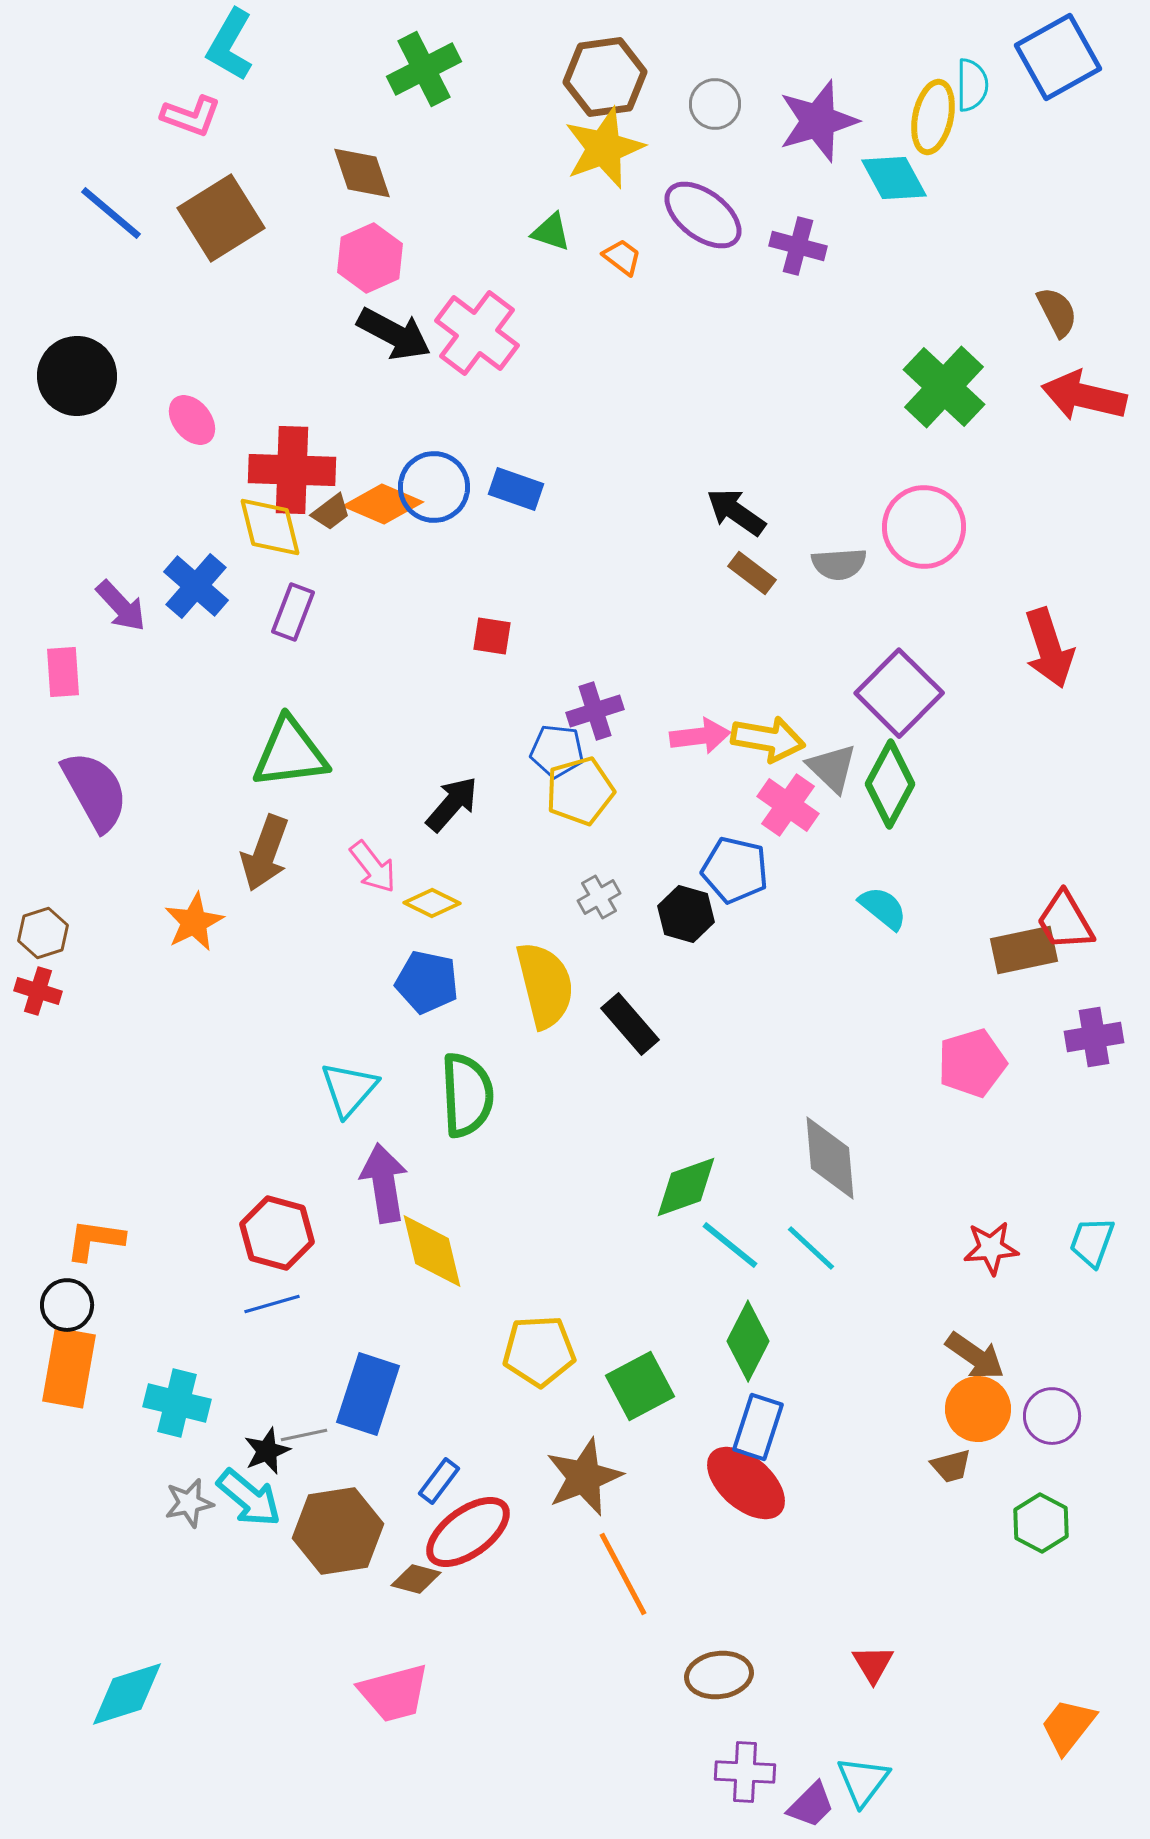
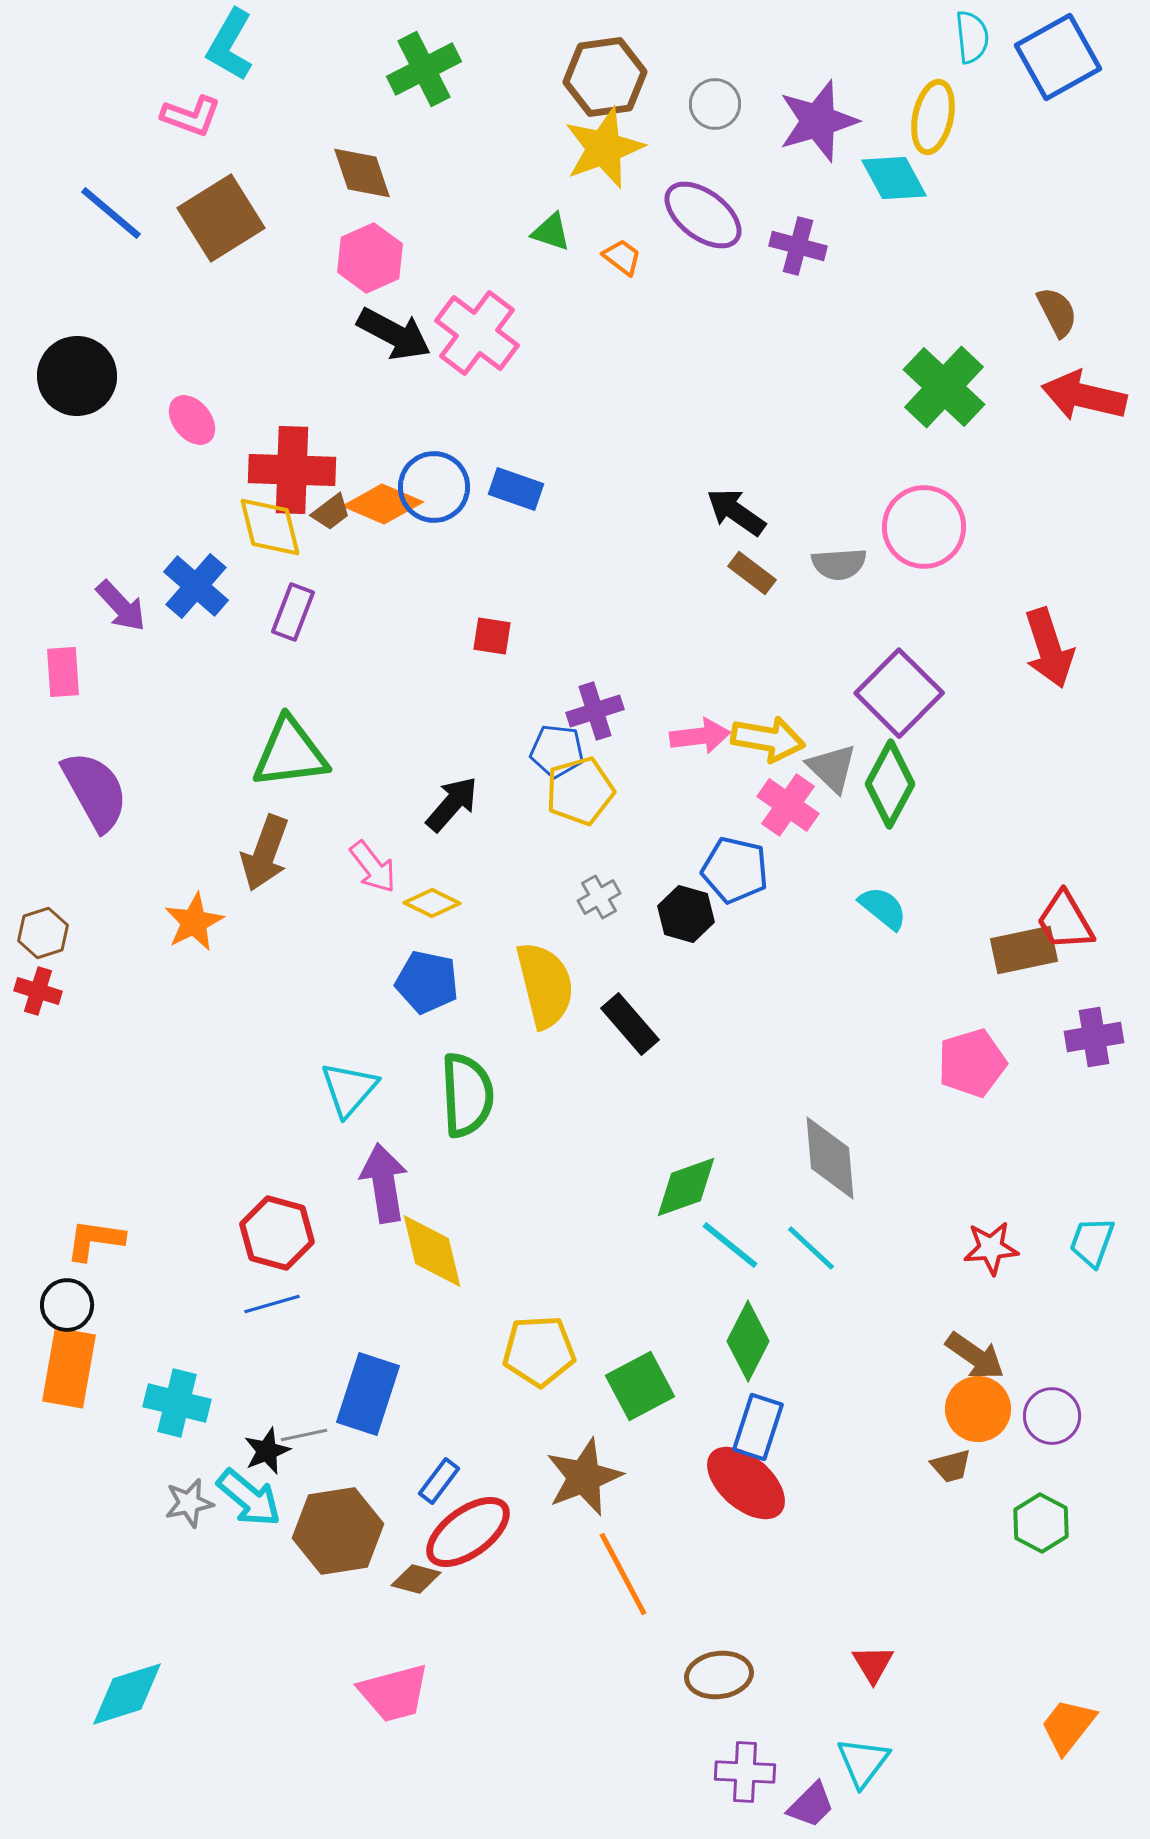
cyan semicircle at (972, 85): moved 48 px up; rotated 6 degrees counterclockwise
cyan triangle at (863, 1781): moved 19 px up
